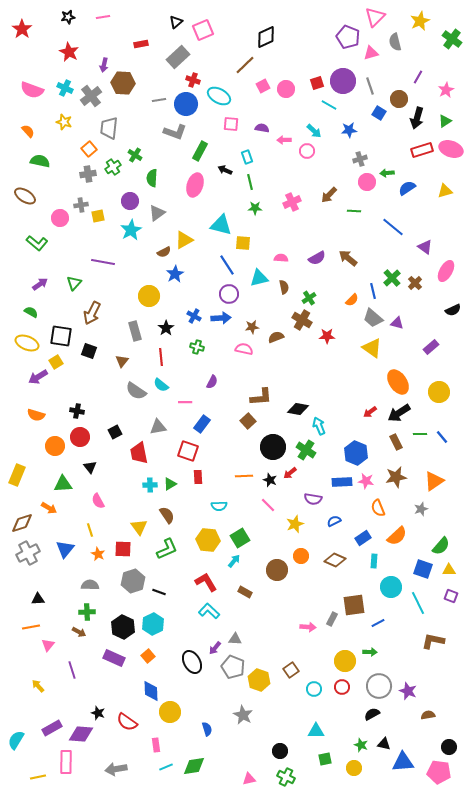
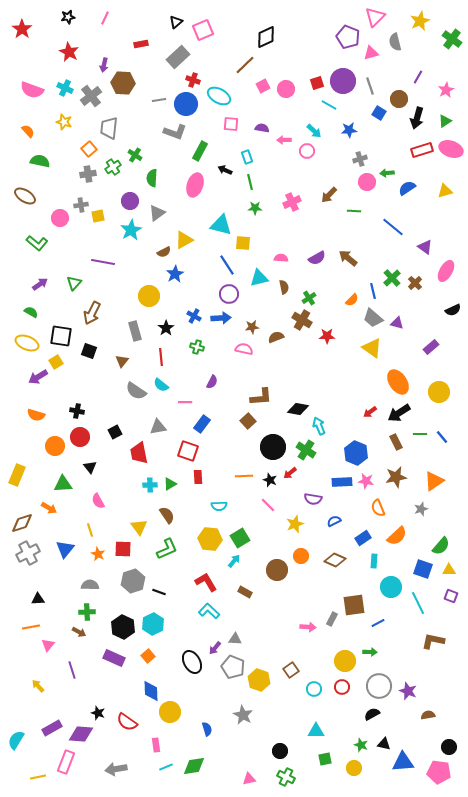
pink line at (103, 17): moved 2 px right, 1 px down; rotated 56 degrees counterclockwise
yellow hexagon at (208, 540): moved 2 px right, 1 px up
pink rectangle at (66, 762): rotated 20 degrees clockwise
